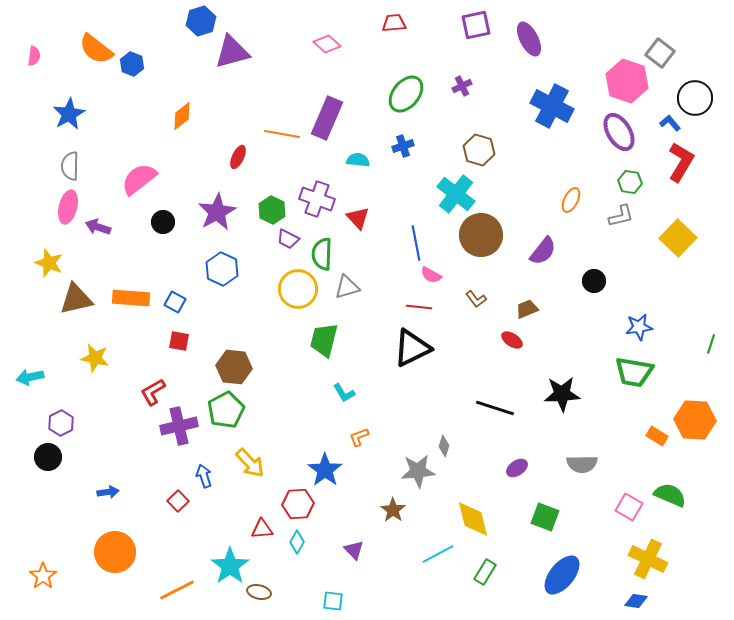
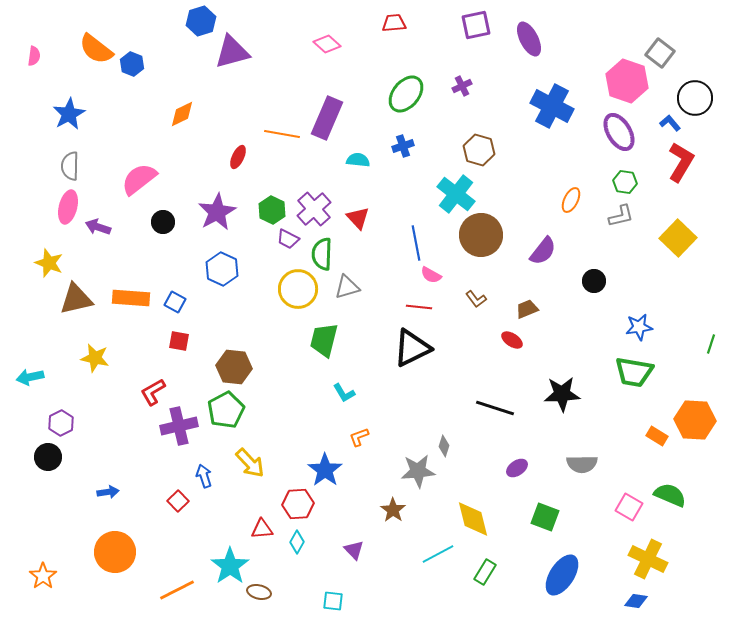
orange diamond at (182, 116): moved 2 px up; rotated 12 degrees clockwise
green hexagon at (630, 182): moved 5 px left
purple cross at (317, 199): moved 3 px left, 10 px down; rotated 28 degrees clockwise
blue ellipse at (562, 575): rotated 6 degrees counterclockwise
